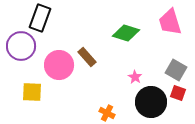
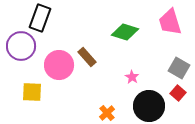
green diamond: moved 1 px left, 1 px up
gray square: moved 3 px right, 2 px up
pink star: moved 3 px left
red square: rotated 21 degrees clockwise
black circle: moved 2 px left, 4 px down
orange cross: rotated 21 degrees clockwise
